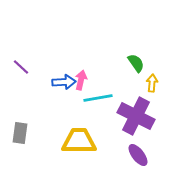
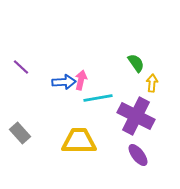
gray rectangle: rotated 50 degrees counterclockwise
